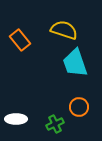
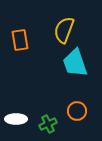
yellow semicircle: rotated 88 degrees counterclockwise
orange rectangle: rotated 30 degrees clockwise
orange circle: moved 2 px left, 4 px down
green cross: moved 7 px left
